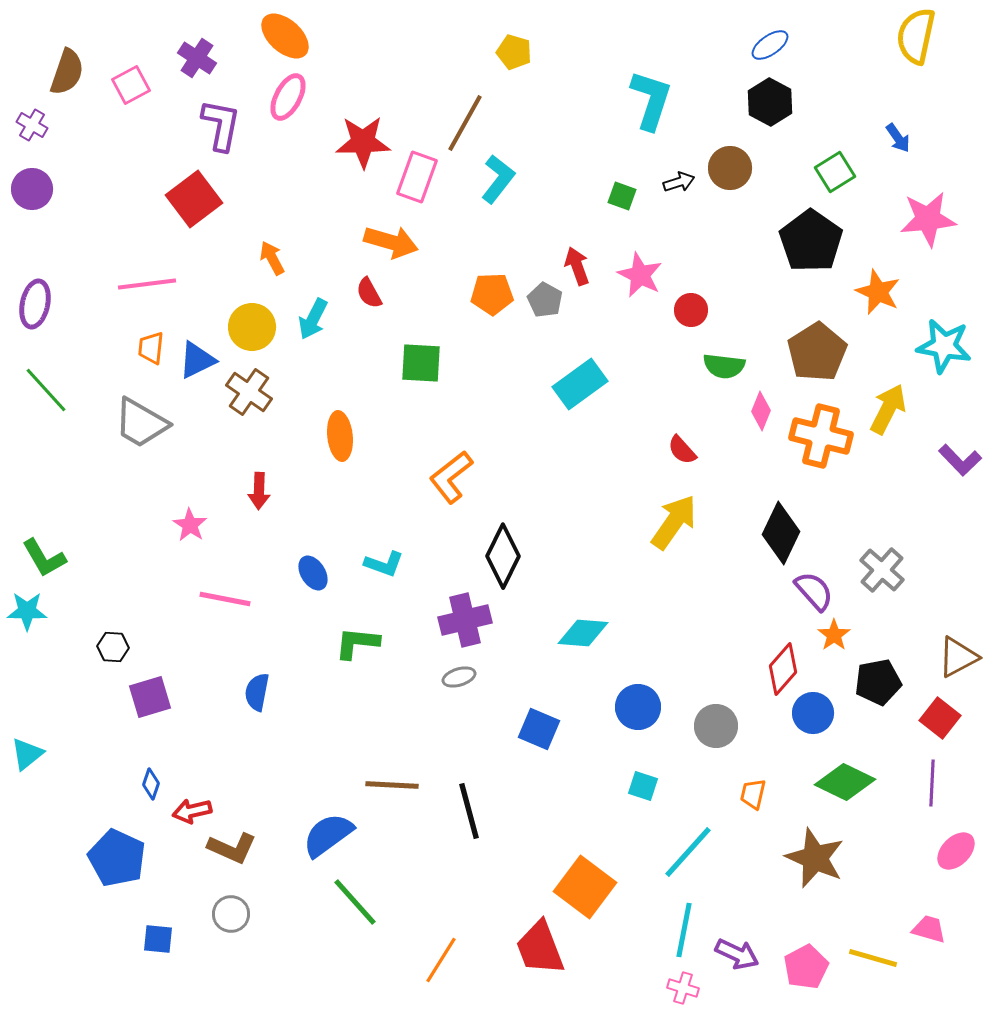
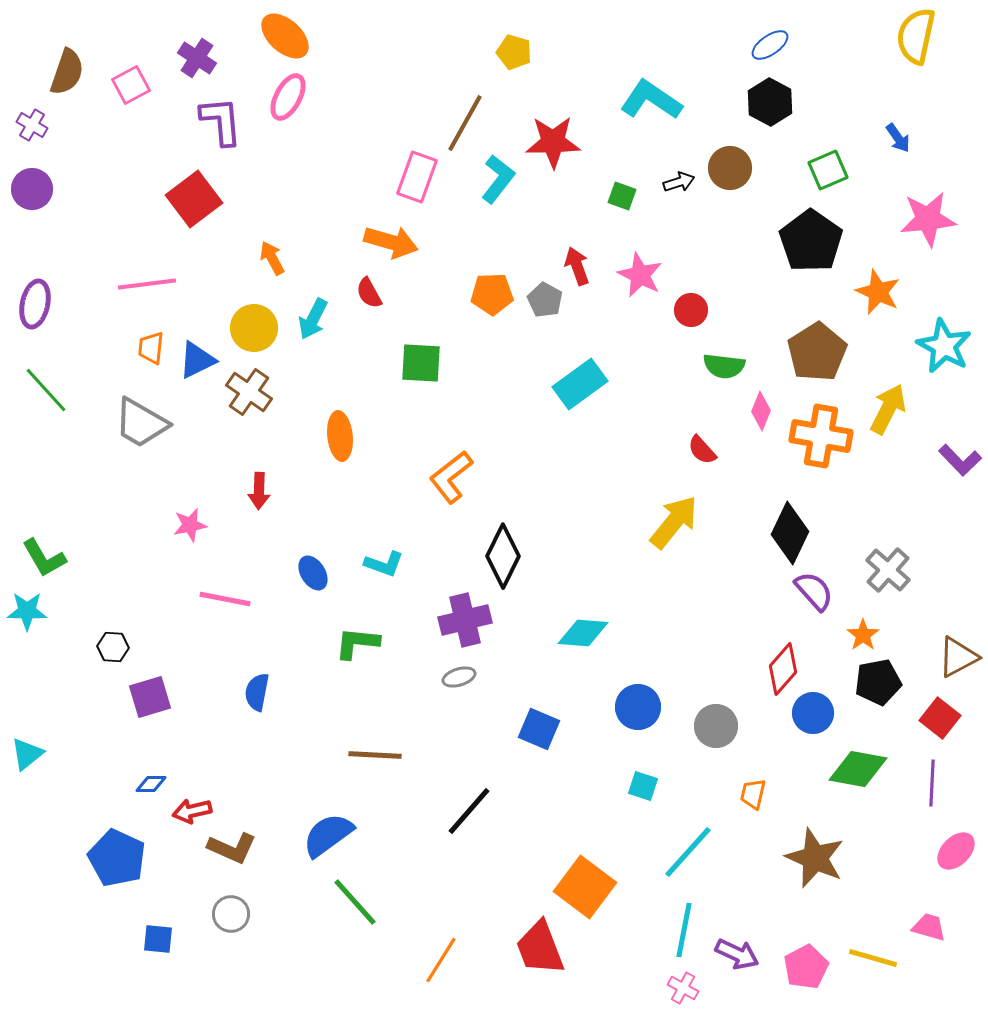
cyan L-shape at (651, 100): rotated 74 degrees counterclockwise
purple L-shape at (221, 125): moved 4 px up; rotated 16 degrees counterclockwise
red star at (363, 142): moved 190 px right
green square at (835, 172): moved 7 px left, 2 px up; rotated 9 degrees clockwise
yellow circle at (252, 327): moved 2 px right, 1 px down
cyan star at (944, 346): rotated 18 degrees clockwise
orange cross at (821, 436): rotated 4 degrees counterclockwise
red semicircle at (682, 450): moved 20 px right
yellow arrow at (674, 522): rotated 4 degrees clockwise
pink star at (190, 525): rotated 28 degrees clockwise
black diamond at (781, 533): moved 9 px right
gray cross at (882, 570): moved 6 px right
orange star at (834, 635): moved 29 px right
green diamond at (845, 782): moved 13 px right, 13 px up; rotated 16 degrees counterclockwise
blue diamond at (151, 784): rotated 72 degrees clockwise
brown line at (392, 785): moved 17 px left, 30 px up
black line at (469, 811): rotated 56 degrees clockwise
pink trapezoid at (929, 929): moved 2 px up
pink cross at (683, 988): rotated 12 degrees clockwise
